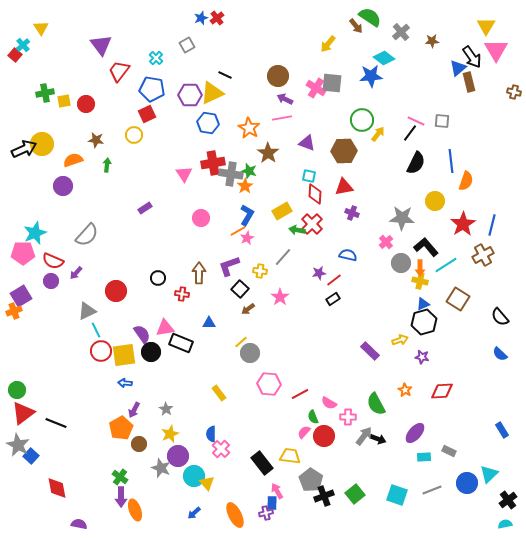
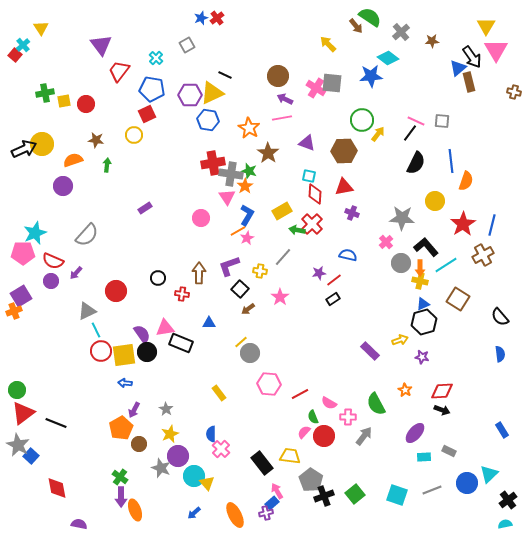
yellow arrow at (328, 44): rotated 96 degrees clockwise
cyan diamond at (384, 58): moved 4 px right
blue hexagon at (208, 123): moved 3 px up
pink triangle at (184, 174): moved 43 px right, 23 px down
black circle at (151, 352): moved 4 px left
blue semicircle at (500, 354): rotated 140 degrees counterclockwise
black arrow at (378, 439): moved 64 px right, 29 px up
blue rectangle at (272, 503): rotated 48 degrees clockwise
